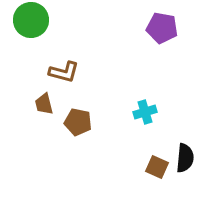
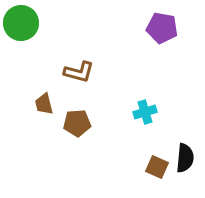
green circle: moved 10 px left, 3 px down
brown L-shape: moved 15 px right
brown pentagon: moved 1 px left, 1 px down; rotated 16 degrees counterclockwise
